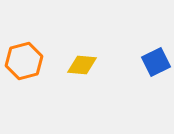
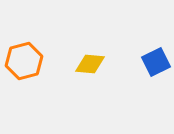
yellow diamond: moved 8 px right, 1 px up
